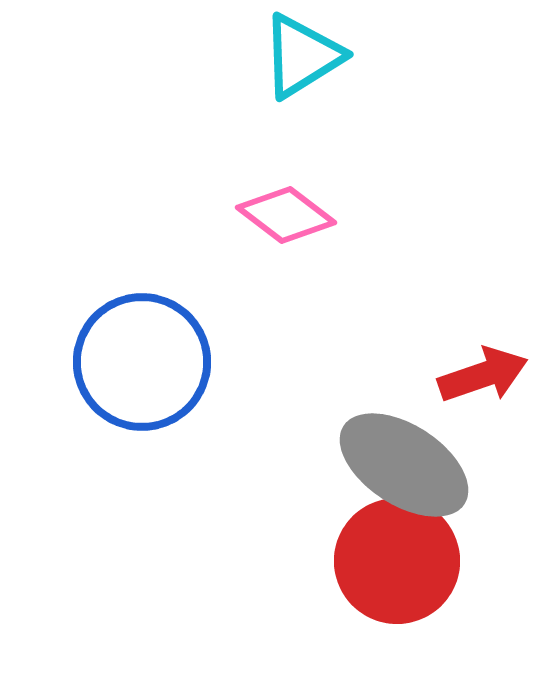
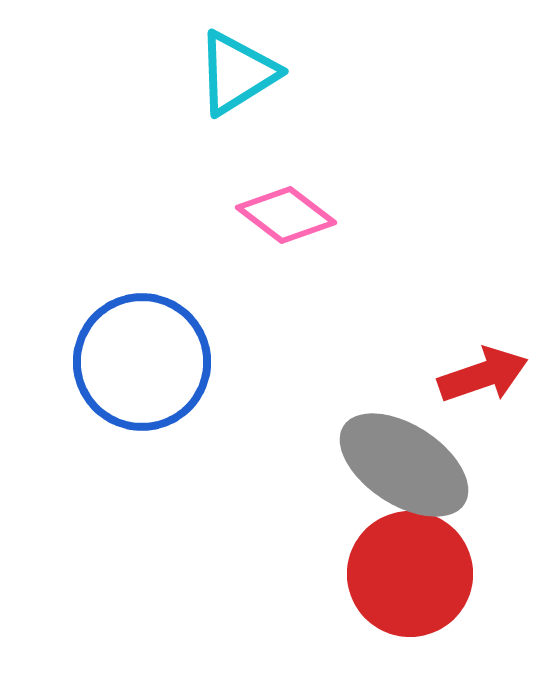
cyan triangle: moved 65 px left, 17 px down
red circle: moved 13 px right, 13 px down
